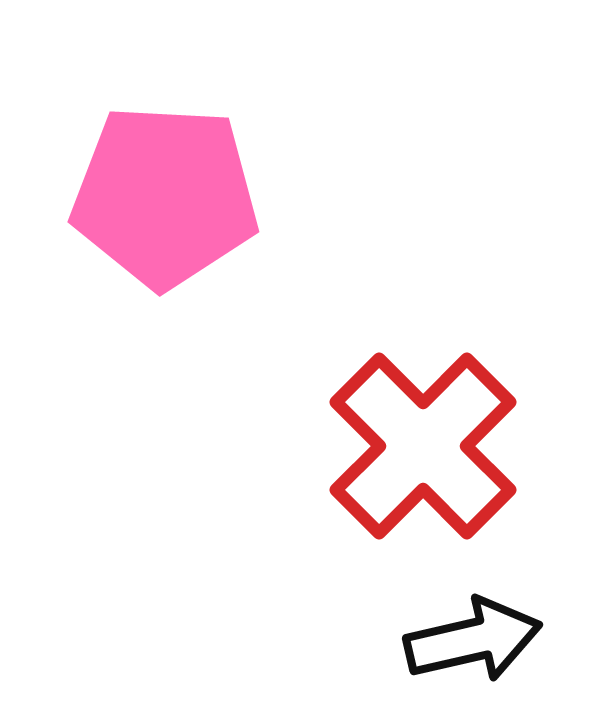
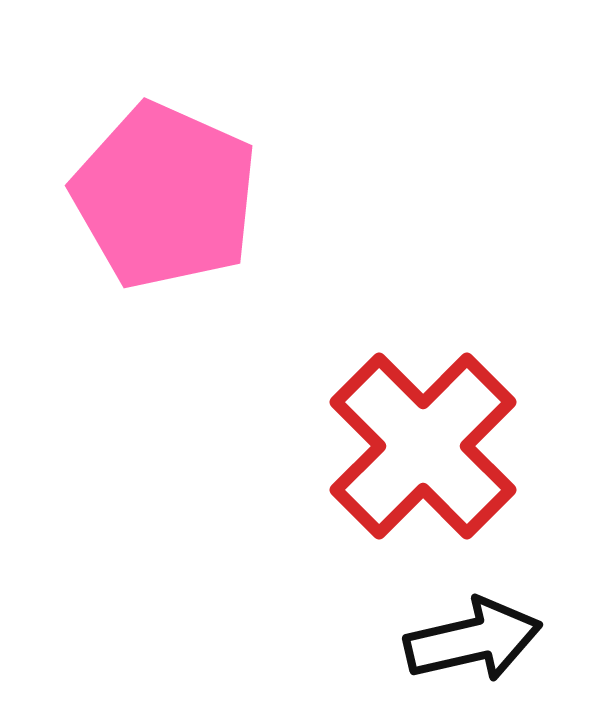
pink pentagon: rotated 21 degrees clockwise
